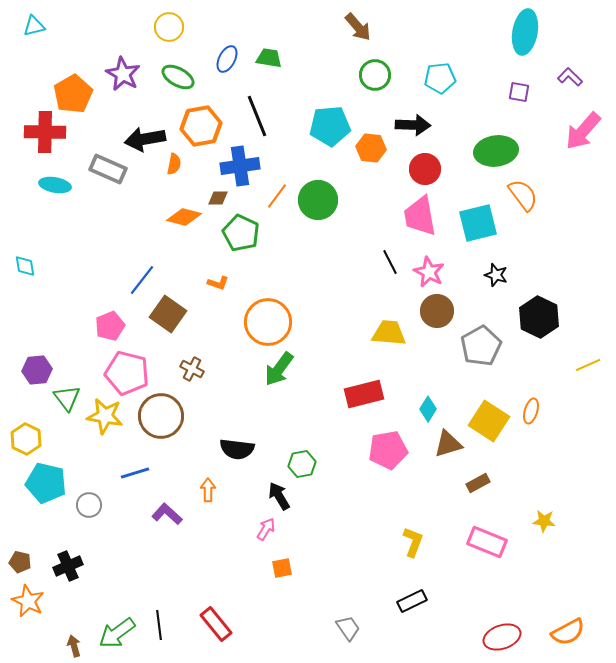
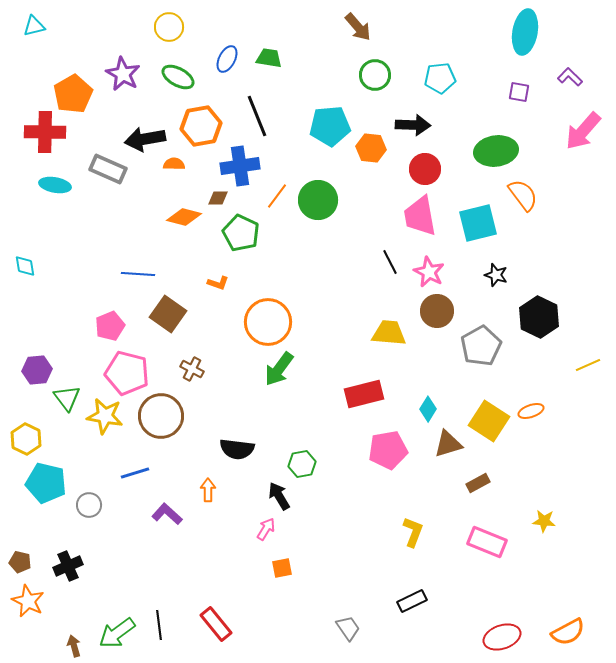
orange semicircle at (174, 164): rotated 100 degrees counterclockwise
blue line at (142, 280): moved 4 px left, 6 px up; rotated 56 degrees clockwise
orange ellipse at (531, 411): rotated 55 degrees clockwise
yellow L-shape at (413, 542): moved 10 px up
